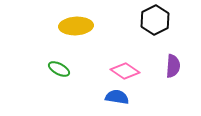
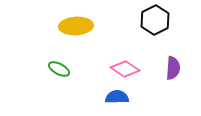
purple semicircle: moved 2 px down
pink diamond: moved 2 px up
blue semicircle: rotated 10 degrees counterclockwise
